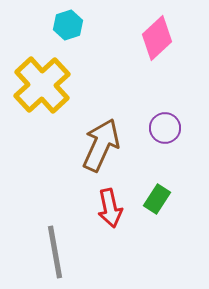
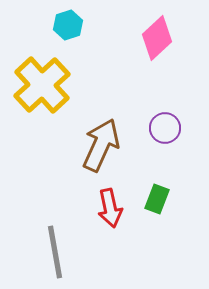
green rectangle: rotated 12 degrees counterclockwise
